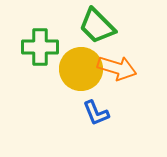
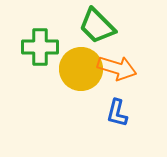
blue L-shape: moved 21 px right; rotated 36 degrees clockwise
